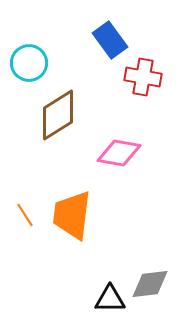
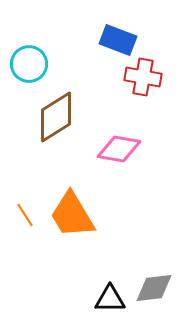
blue rectangle: moved 8 px right; rotated 33 degrees counterclockwise
cyan circle: moved 1 px down
brown diamond: moved 2 px left, 2 px down
pink diamond: moved 4 px up
orange trapezoid: rotated 38 degrees counterclockwise
gray diamond: moved 4 px right, 4 px down
